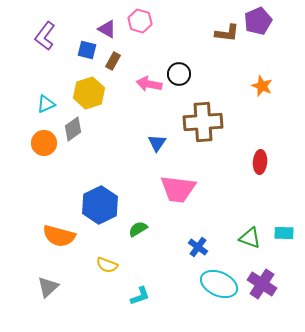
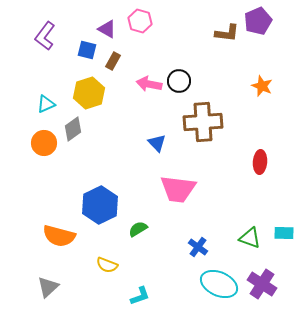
black circle: moved 7 px down
blue triangle: rotated 18 degrees counterclockwise
